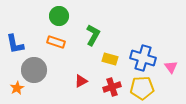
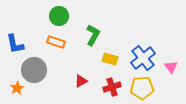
blue cross: rotated 35 degrees clockwise
